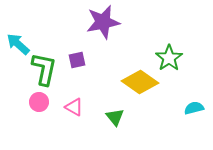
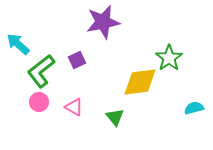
purple square: rotated 12 degrees counterclockwise
green L-shape: moved 3 px left, 2 px down; rotated 140 degrees counterclockwise
yellow diamond: rotated 42 degrees counterclockwise
